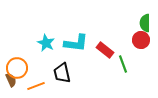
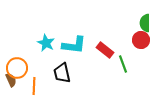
cyan L-shape: moved 2 px left, 2 px down
orange line: moved 2 px left; rotated 66 degrees counterclockwise
